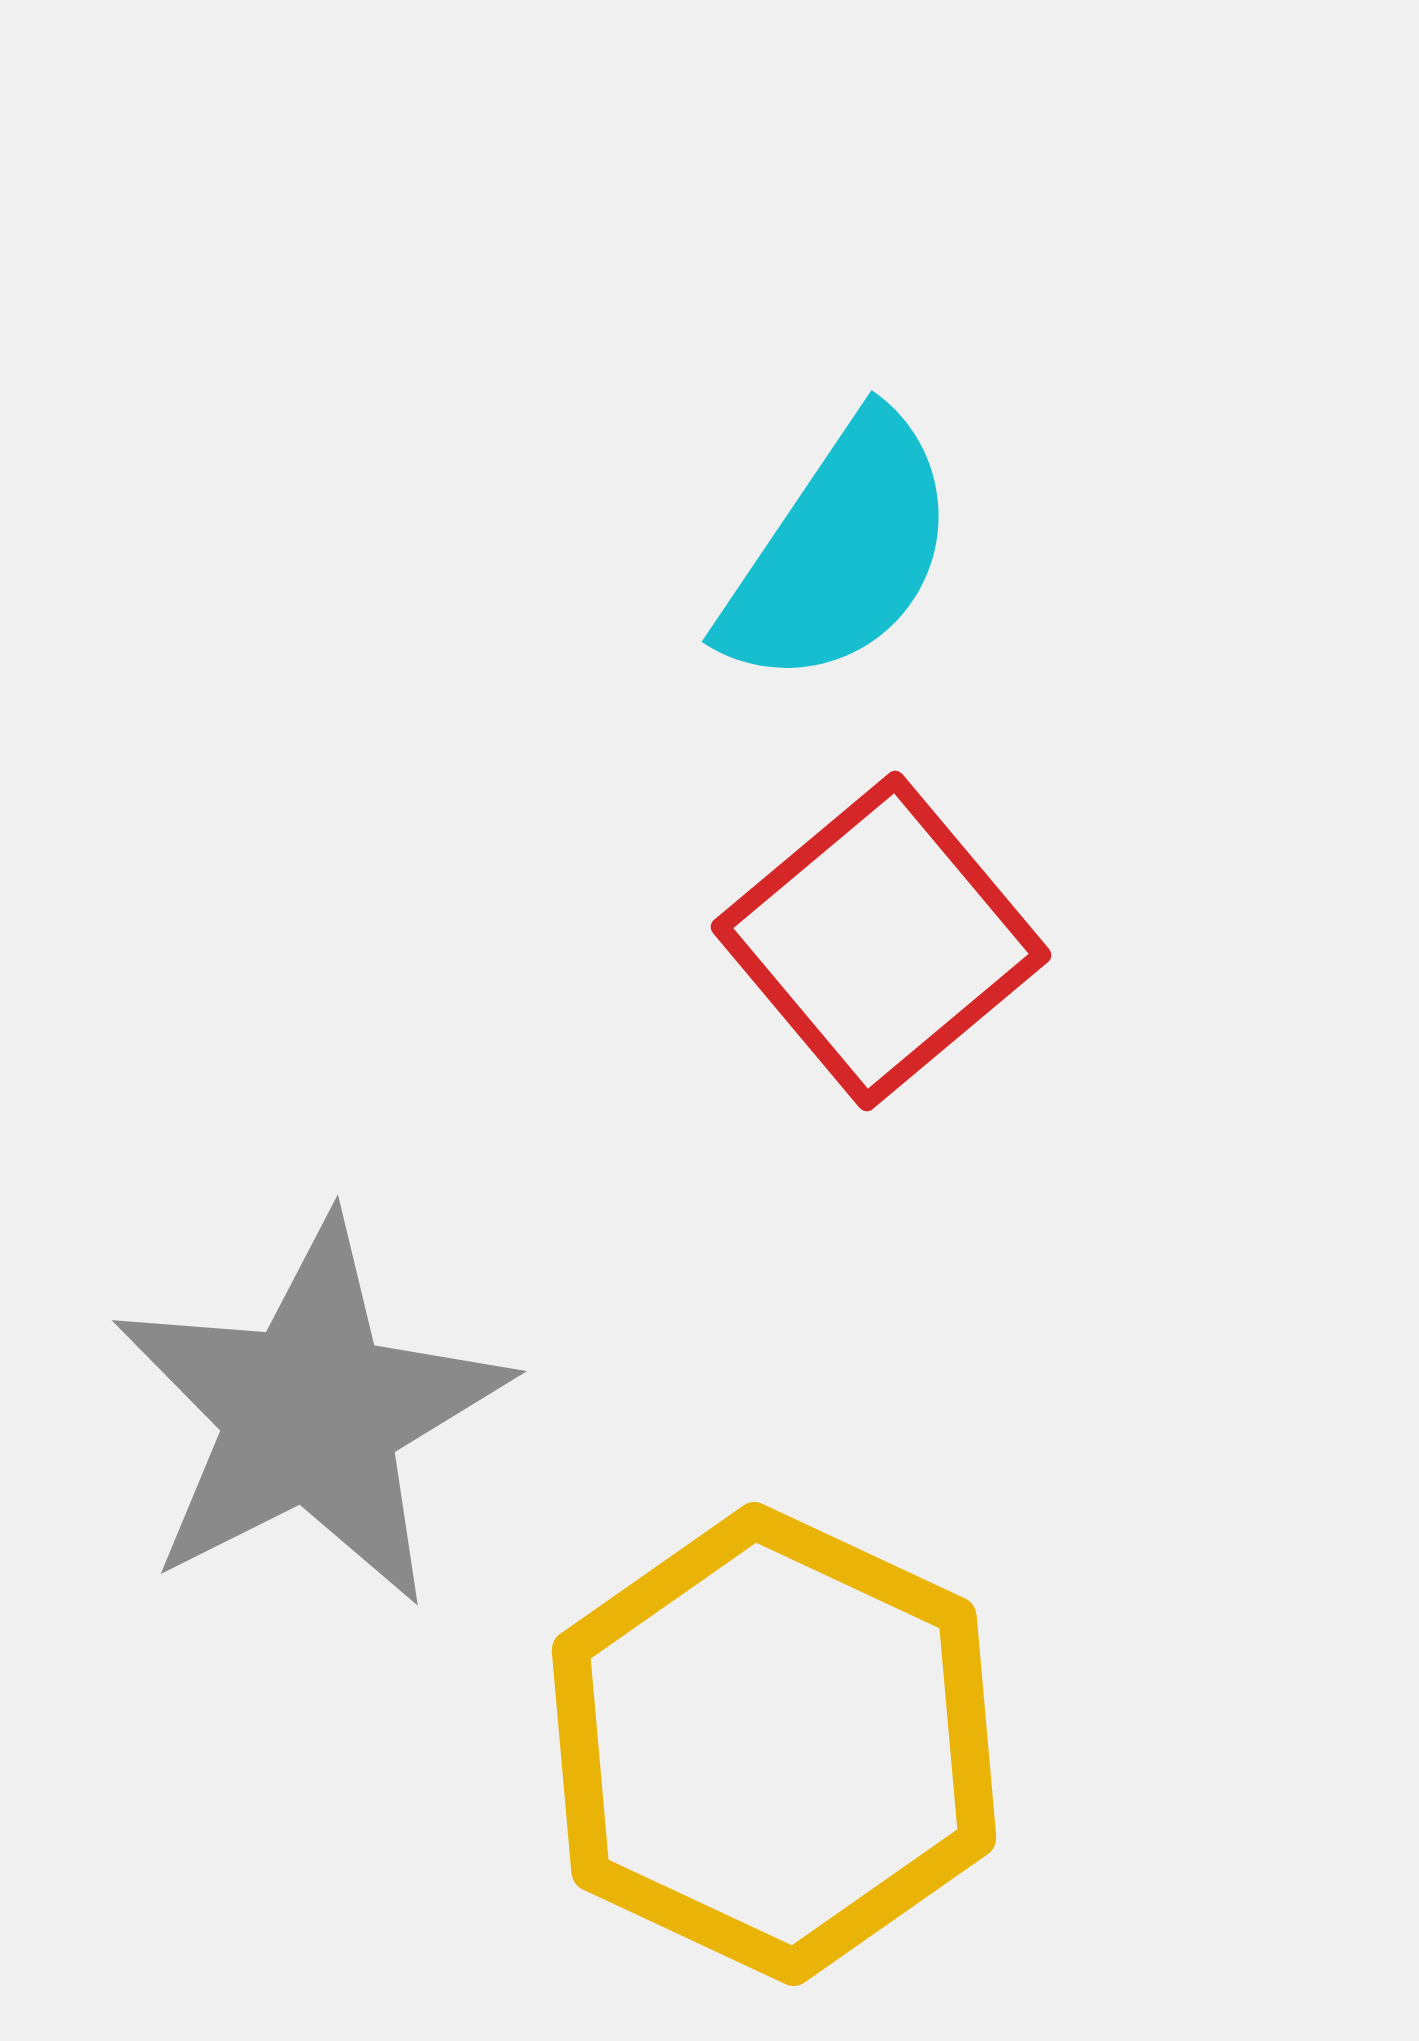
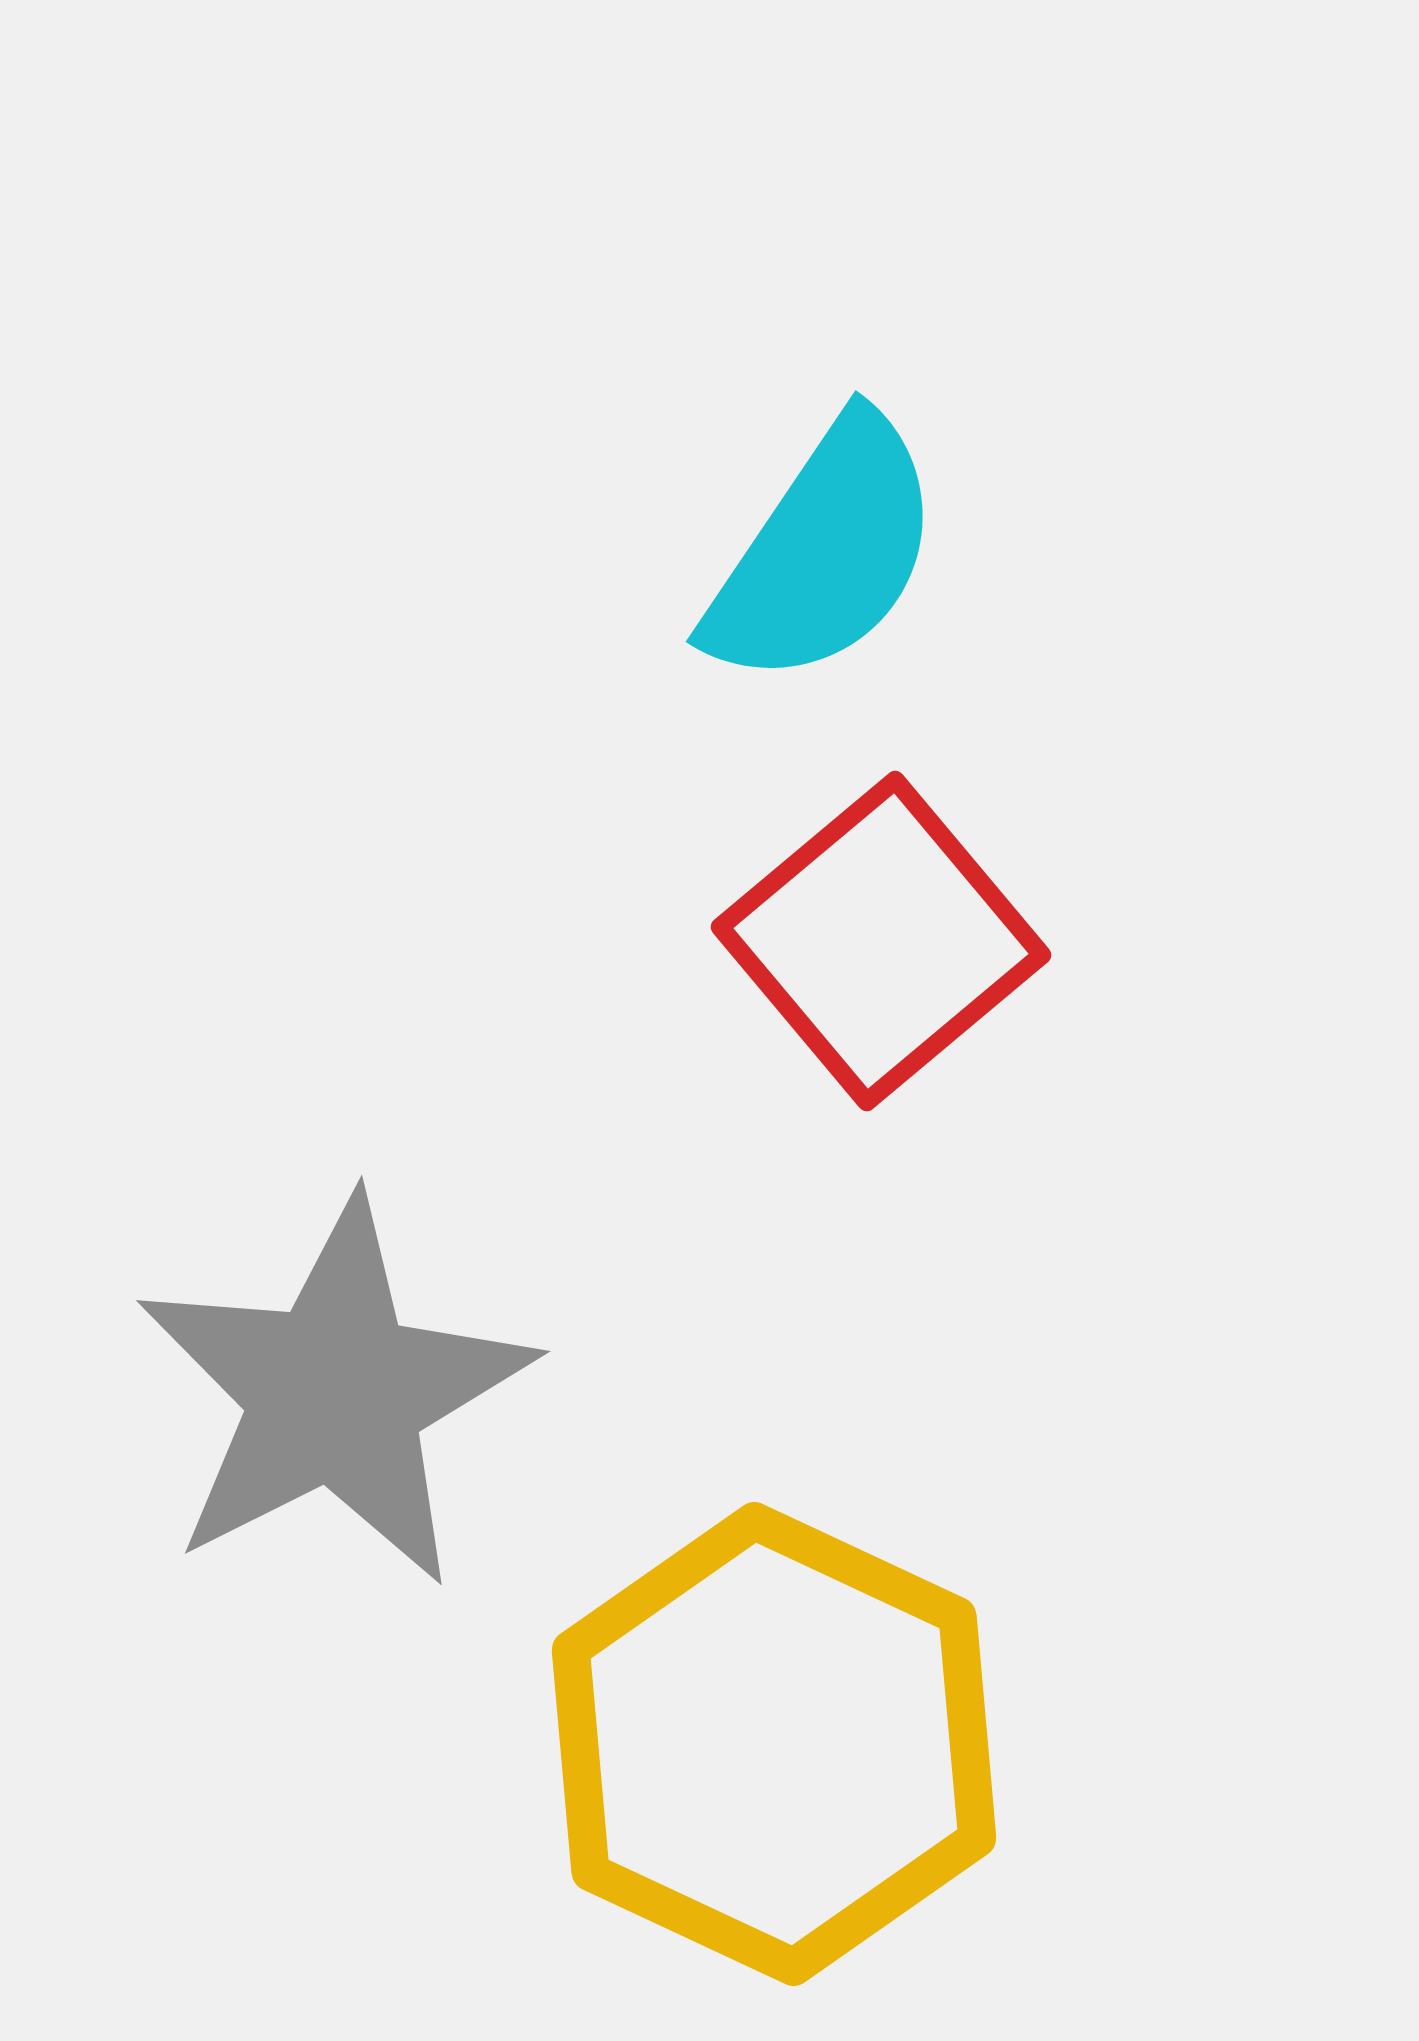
cyan semicircle: moved 16 px left
gray star: moved 24 px right, 20 px up
